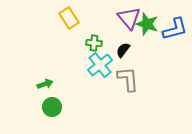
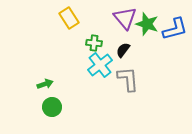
purple triangle: moved 4 px left
